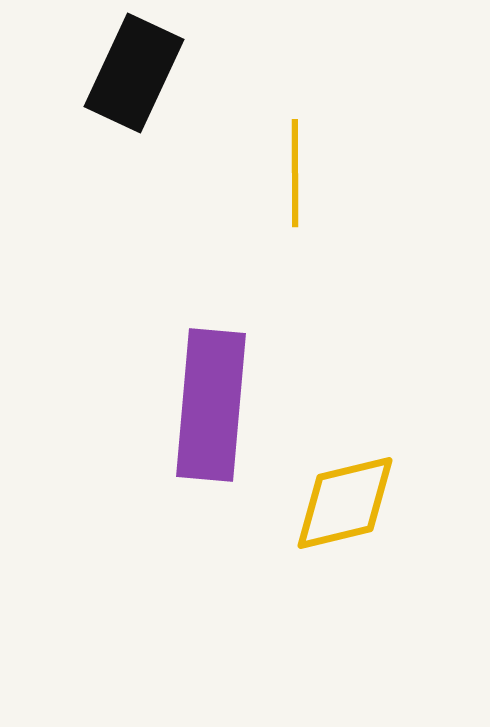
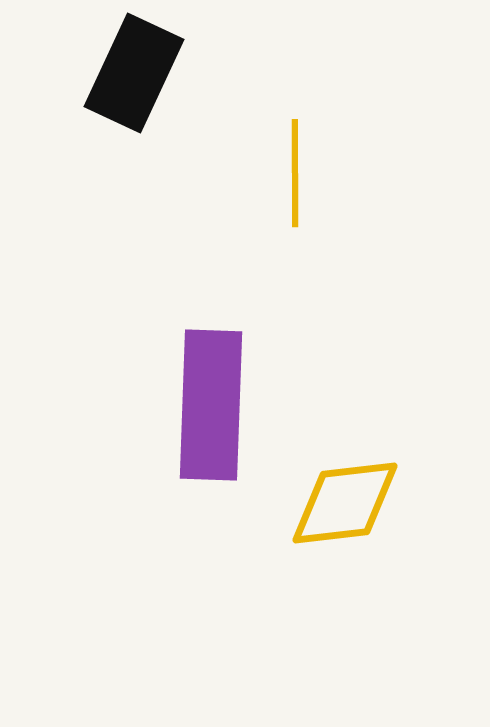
purple rectangle: rotated 3 degrees counterclockwise
yellow diamond: rotated 7 degrees clockwise
